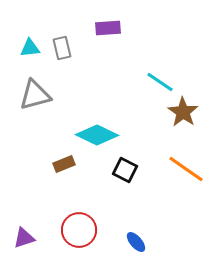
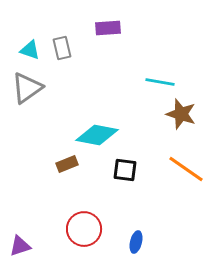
cyan triangle: moved 2 px down; rotated 25 degrees clockwise
cyan line: rotated 24 degrees counterclockwise
gray triangle: moved 8 px left, 7 px up; rotated 20 degrees counterclockwise
brown star: moved 2 px left, 2 px down; rotated 16 degrees counterclockwise
cyan diamond: rotated 15 degrees counterclockwise
brown rectangle: moved 3 px right
black square: rotated 20 degrees counterclockwise
red circle: moved 5 px right, 1 px up
purple triangle: moved 4 px left, 8 px down
blue ellipse: rotated 55 degrees clockwise
